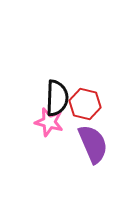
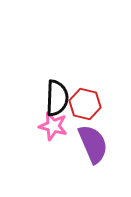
pink star: moved 4 px right, 4 px down
